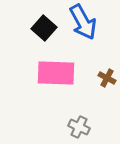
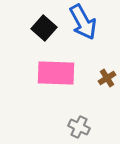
brown cross: rotated 30 degrees clockwise
